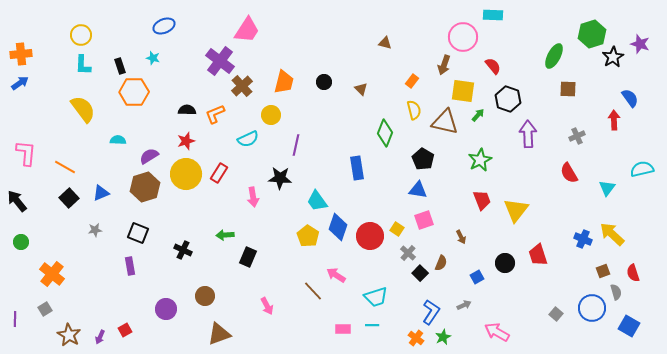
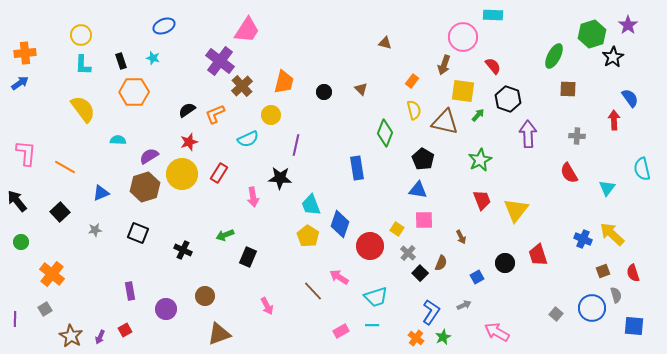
purple star at (640, 44): moved 12 px left, 19 px up; rotated 18 degrees clockwise
orange cross at (21, 54): moved 4 px right, 1 px up
black rectangle at (120, 66): moved 1 px right, 5 px up
black circle at (324, 82): moved 10 px down
black semicircle at (187, 110): rotated 36 degrees counterclockwise
gray cross at (577, 136): rotated 28 degrees clockwise
red star at (186, 141): moved 3 px right, 1 px down
cyan semicircle at (642, 169): rotated 90 degrees counterclockwise
yellow circle at (186, 174): moved 4 px left
black square at (69, 198): moved 9 px left, 14 px down
cyan trapezoid at (317, 201): moved 6 px left, 4 px down; rotated 15 degrees clockwise
pink square at (424, 220): rotated 18 degrees clockwise
blue diamond at (338, 227): moved 2 px right, 3 px up
green arrow at (225, 235): rotated 18 degrees counterclockwise
red circle at (370, 236): moved 10 px down
purple rectangle at (130, 266): moved 25 px down
pink arrow at (336, 275): moved 3 px right, 2 px down
gray semicircle at (616, 292): moved 3 px down
blue square at (629, 326): moved 5 px right; rotated 25 degrees counterclockwise
pink rectangle at (343, 329): moved 2 px left, 2 px down; rotated 28 degrees counterclockwise
brown star at (69, 335): moved 2 px right, 1 px down
